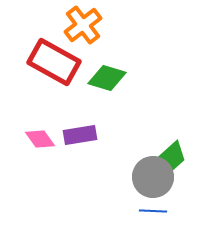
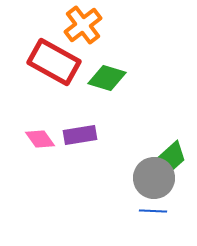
gray circle: moved 1 px right, 1 px down
